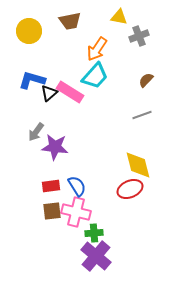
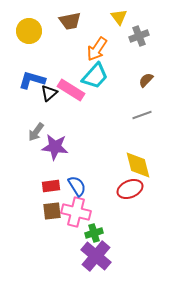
yellow triangle: rotated 42 degrees clockwise
pink rectangle: moved 1 px right, 2 px up
green cross: rotated 12 degrees counterclockwise
